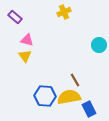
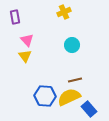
purple rectangle: rotated 40 degrees clockwise
pink triangle: rotated 32 degrees clockwise
cyan circle: moved 27 px left
brown line: rotated 72 degrees counterclockwise
yellow semicircle: rotated 15 degrees counterclockwise
blue rectangle: rotated 14 degrees counterclockwise
